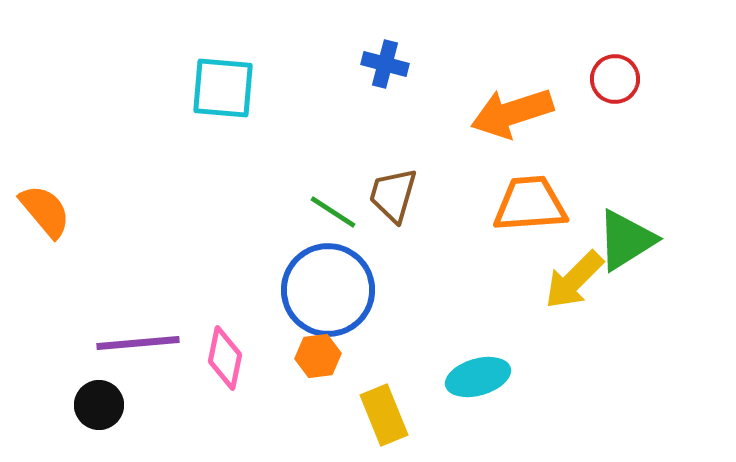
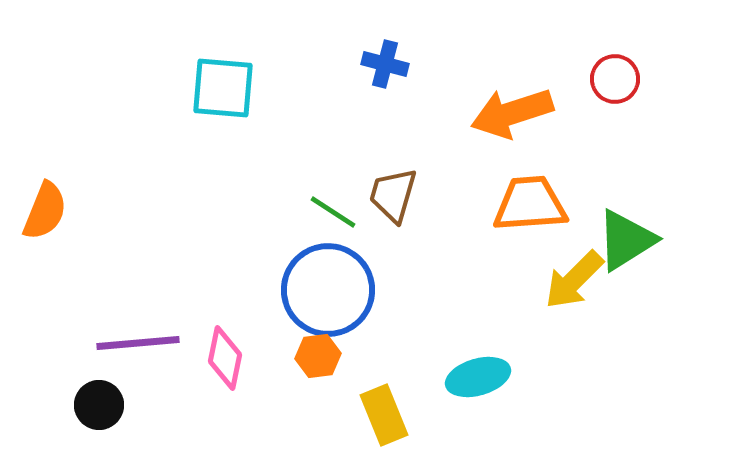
orange semicircle: rotated 62 degrees clockwise
